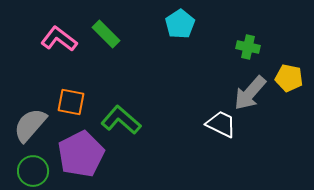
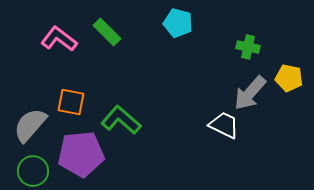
cyan pentagon: moved 2 px left, 1 px up; rotated 24 degrees counterclockwise
green rectangle: moved 1 px right, 2 px up
white trapezoid: moved 3 px right, 1 px down
purple pentagon: rotated 21 degrees clockwise
